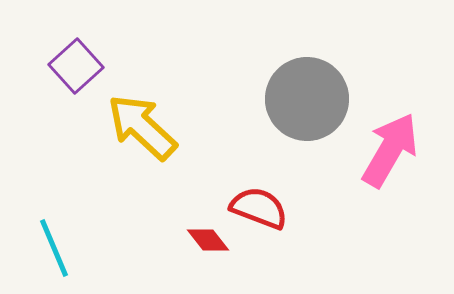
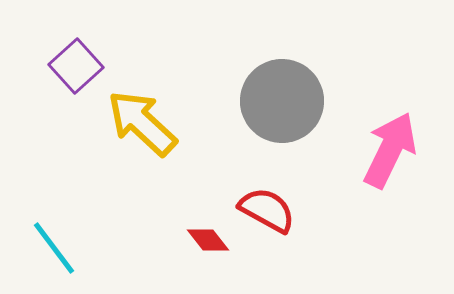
gray circle: moved 25 px left, 2 px down
yellow arrow: moved 4 px up
pink arrow: rotated 4 degrees counterclockwise
red semicircle: moved 8 px right, 2 px down; rotated 8 degrees clockwise
cyan line: rotated 14 degrees counterclockwise
